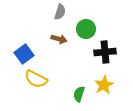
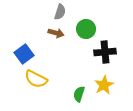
brown arrow: moved 3 px left, 6 px up
